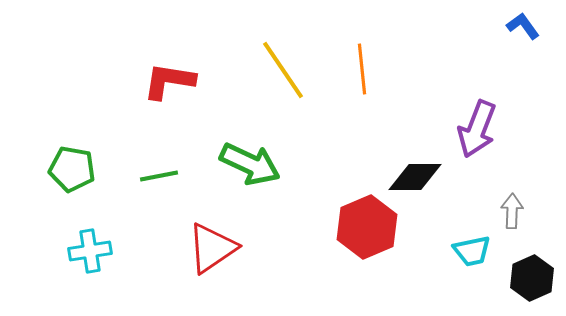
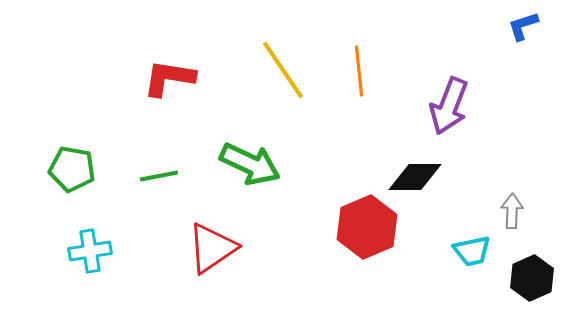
blue L-shape: rotated 72 degrees counterclockwise
orange line: moved 3 px left, 2 px down
red L-shape: moved 3 px up
purple arrow: moved 28 px left, 23 px up
